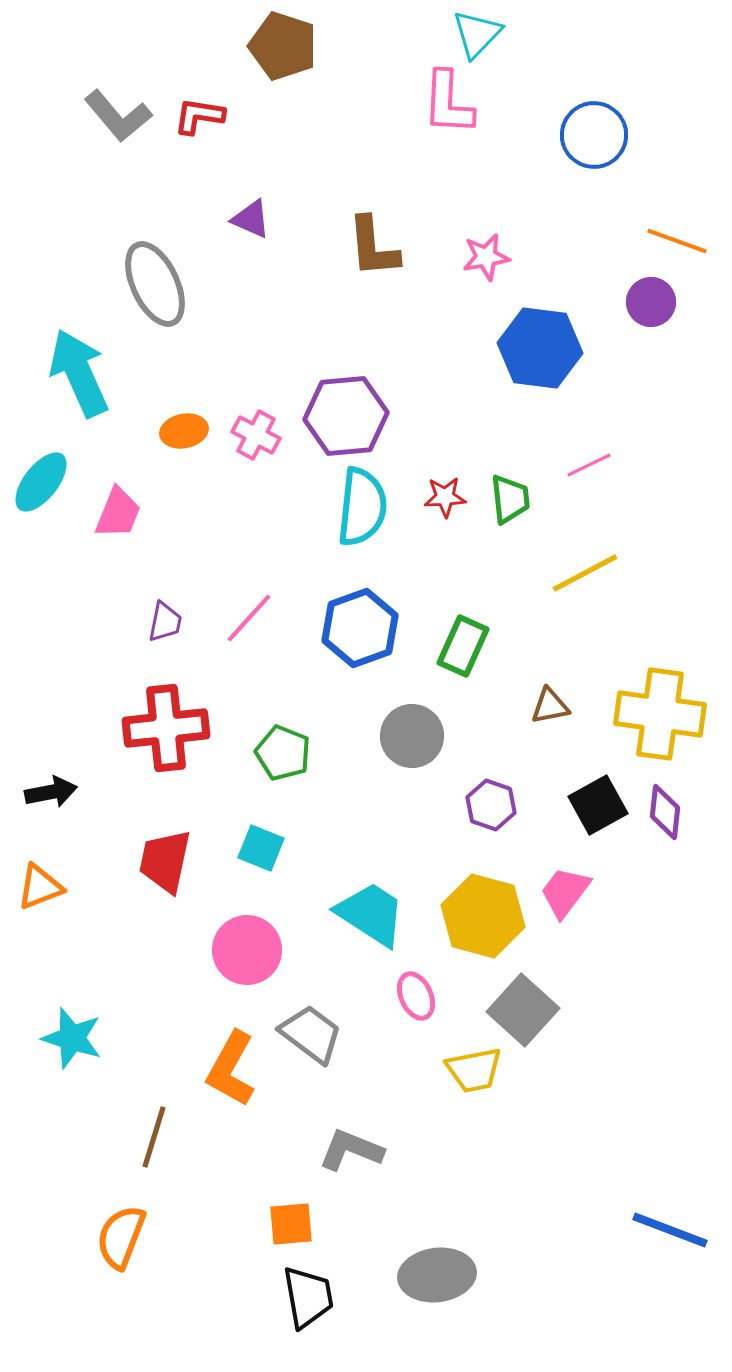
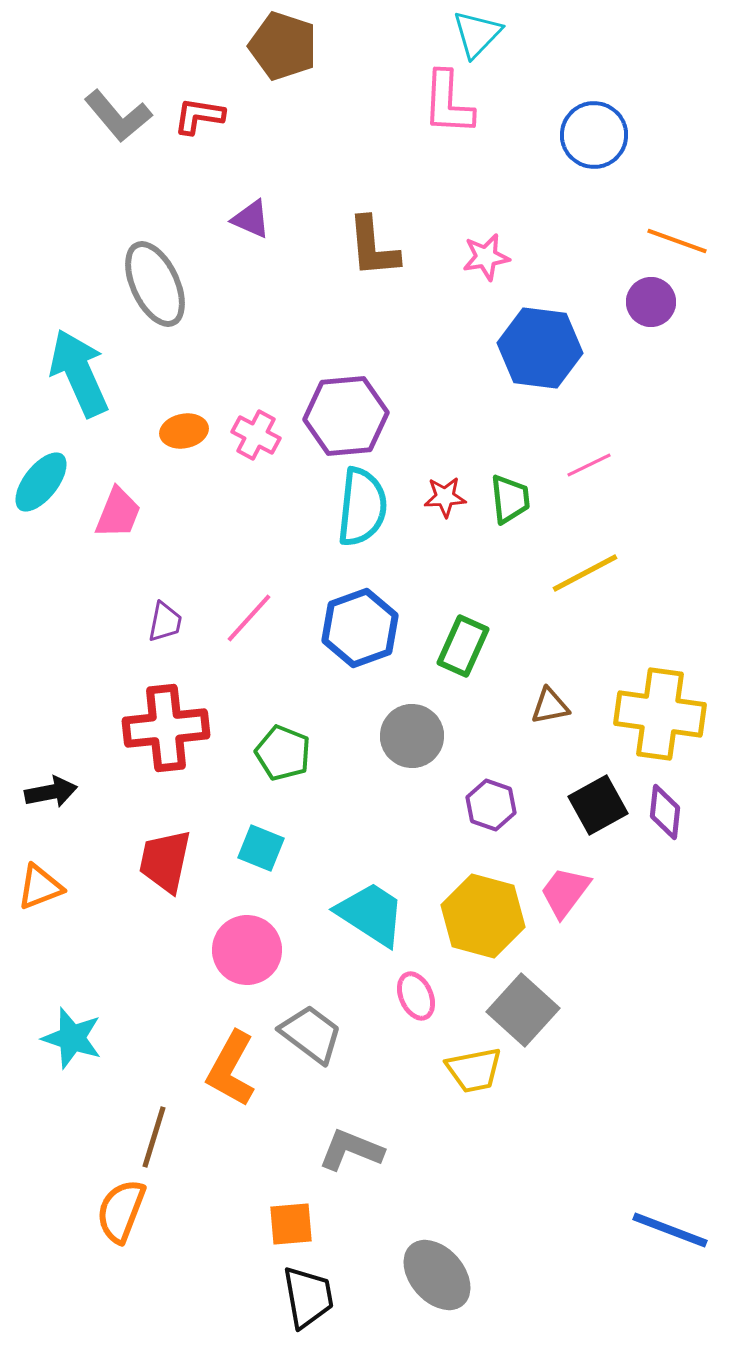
orange semicircle at (121, 1237): moved 26 px up
gray ellipse at (437, 1275): rotated 56 degrees clockwise
